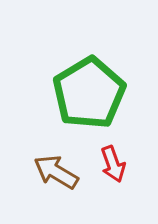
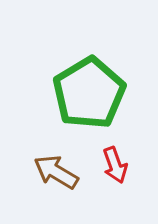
red arrow: moved 2 px right, 1 px down
